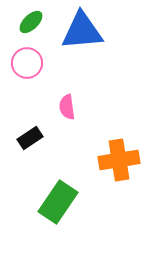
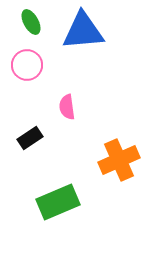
green ellipse: rotated 75 degrees counterclockwise
blue triangle: moved 1 px right
pink circle: moved 2 px down
orange cross: rotated 15 degrees counterclockwise
green rectangle: rotated 33 degrees clockwise
